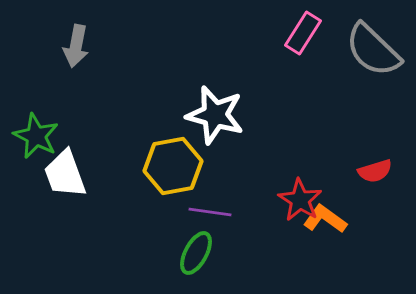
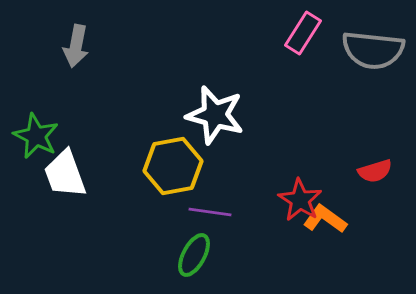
gray semicircle: rotated 38 degrees counterclockwise
green ellipse: moved 2 px left, 2 px down
